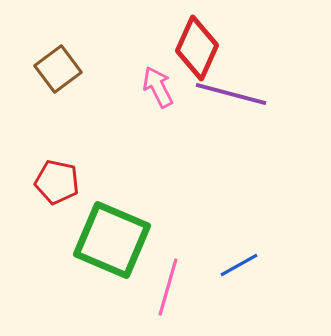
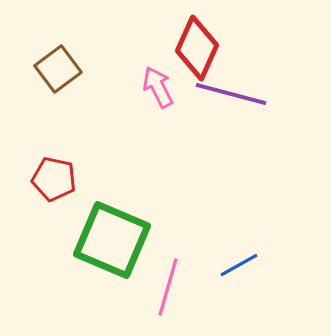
red pentagon: moved 3 px left, 3 px up
